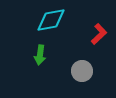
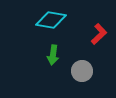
cyan diamond: rotated 20 degrees clockwise
green arrow: moved 13 px right
